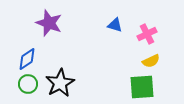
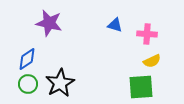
purple star: rotated 8 degrees counterclockwise
pink cross: rotated 30 degrees clockwise
yellow semicircle: moved 1 px right
green square: moved 1 px left
